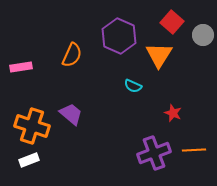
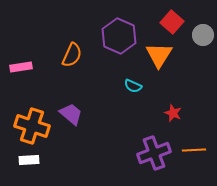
white rectangle: rotated 18 degrees clockwise
